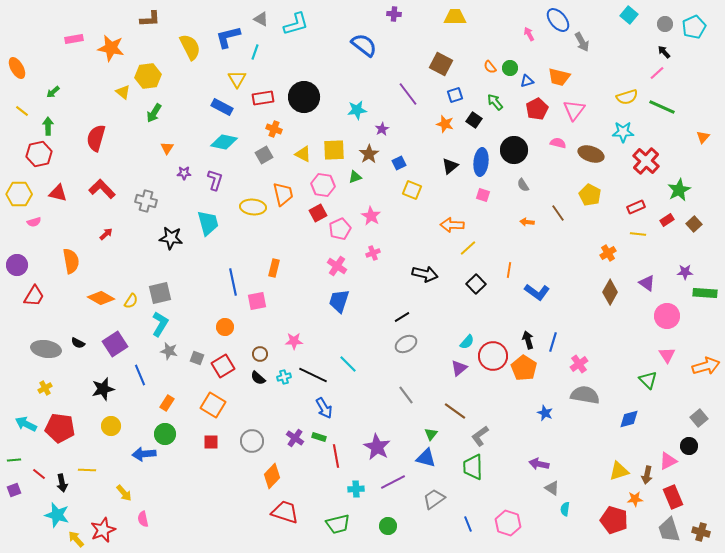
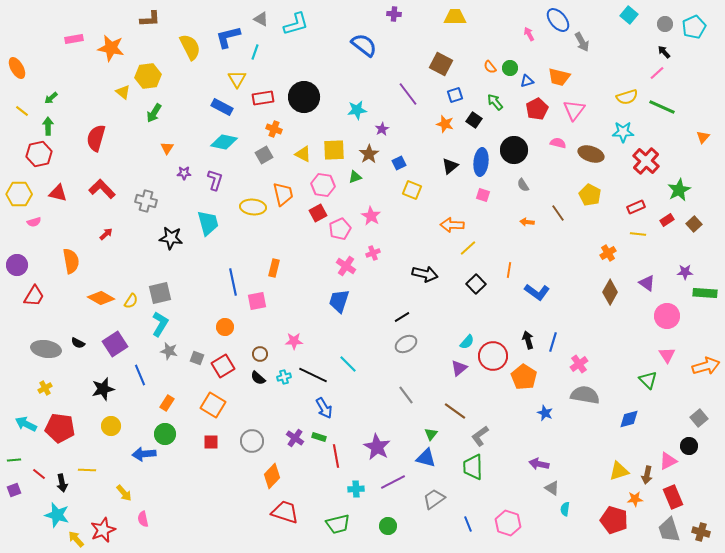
green arrow at (53, 92): moved 2 px left, 6 px down
pink cross at (337, 266): moved 9 px right
orange pentagon at (524, 368): moved 9 px down
